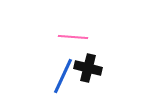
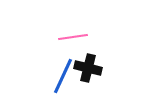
pink line: rotated 12 degrees counterclockwise
